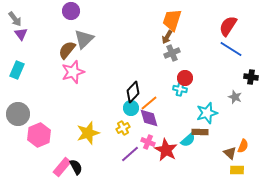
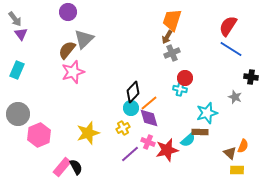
purple circle: moved 3 px left, 1 px down
red star: moved 1 px right; rotated 30 degrees clockwise
